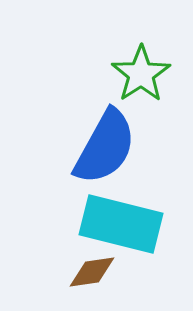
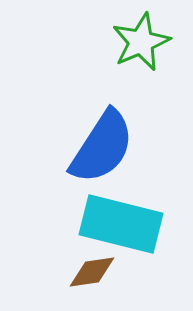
green star: moved 32 px up; rotated 10 degrees clockwise
blue semicircle: moved 3 px left; rotated 4 degrees clockwise
